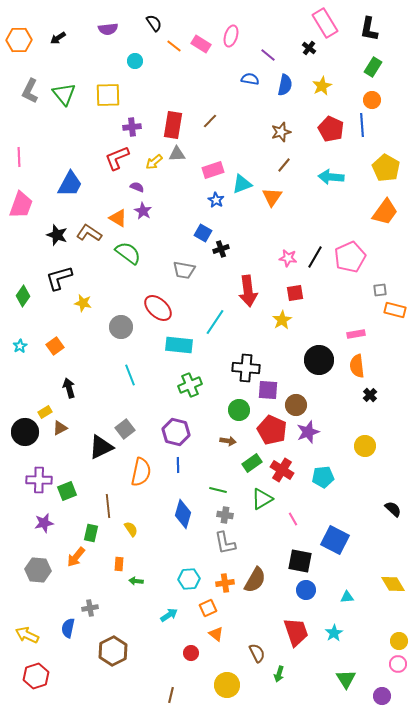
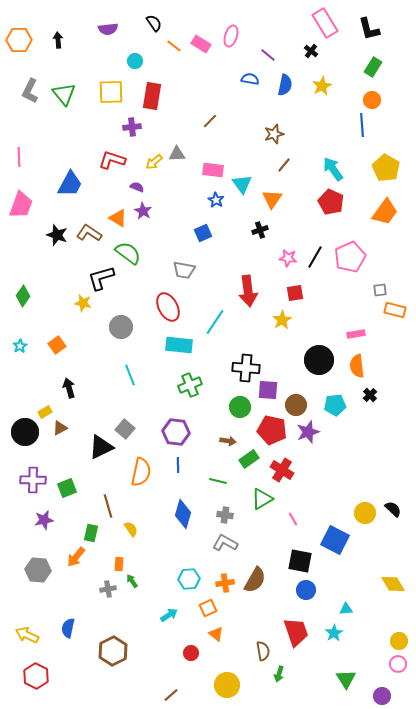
black L-shape at (369, 29): rotated 25 degrees counterclockwise
black arrow at (58, 38): moved 2 px down; rotated 119 degrees clockwise
black cross at (309, 48): moved 2 px right, 3 px down
yellow square at (108, 95): moved 3 px right, 3 px up
red rectangle at (173, 125): moved 21 px left, 29 px up
red pentagon at (331, 129): moved 73 px down
brown star at (281, 132): moved 7 px left, 2 px down
red L-shape at (117, 158): moved 5 px left, 2 px down; rotated 40 degrees clockwise
pink rectangle at (213, 170): rotated 25 degrees clockwise
cyan arrow at (331, 177): moved 2 px right, 8 px up; rotated 50 degrees clockwise
cyan triangle at (242, 184): rotated 45 degrees counterclockwise
orange triangle at (272, 197): moved 2 px down
blue square at (203, 233): rotated 36 degrees clockwise
black cross at (221, 249): moved 39 px right, 19 px up
black L-shape at (59, 278): moved 42 px right
red ellipse at (158, 308): moved 10 px right, 1 px up; rotated 20 degrees clockwise
orange square at (55, 346): moved 2 px right, 1 px up
green circle at (239, 410): moved 1 px right, 3 px up
gray square at (125, 429): rotated 12 degrees counterclockwise
red pentagon at (272, 430): rotated 12 degrees counterclockwise
purple hexagon at (176, 432): rotated 8 degrees counterclockwise
yellow circle at (365, 446): moved 67 px down
green rectangle at (252, 463): moved 3 px left, 4 px up
cyan pentagon at (323, 477): moved 12 px right, 72 px up
purple cross at (39, 480): moved 6 px left
green line at (218, 490): moved 9 px up
green square at (67, 491): moved 3 px up
brown line at (108, 506): rotated 10 degrees counterclockwise
purple star at (44, 523): moved 3 px up
gray L-shape at (225, 543): rotated 130 degrees clockwise
green arrow at (136, 581): moved 4 px left; rotated 48 degrees clockwise
cyan triangle at (347, 597): moved 1 px left, 12 px down
gray cross at (90, 608): moved 18 px right, 19 px up
brown semicircle at (257, 653): moved 6 px right, 2 px up; rotated 18 degrees clockwise
red hexagon at (36, 676): rotated 15 degrees counterclockwise
brown line at (171, 695): rotated 35 degrees clockwise
